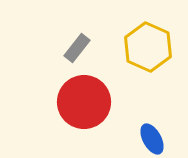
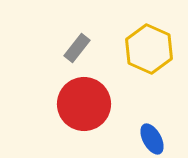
yellow hexagon: moved 1 px right, 2 px down
red circle: moved 2 px down
